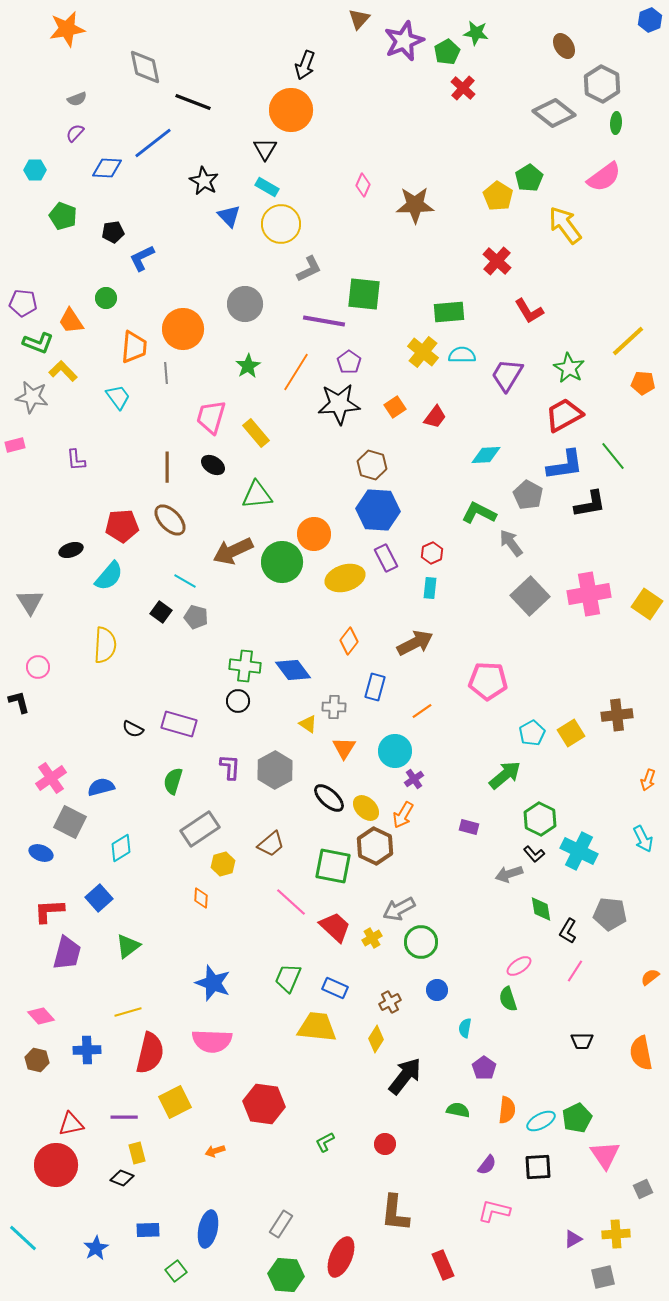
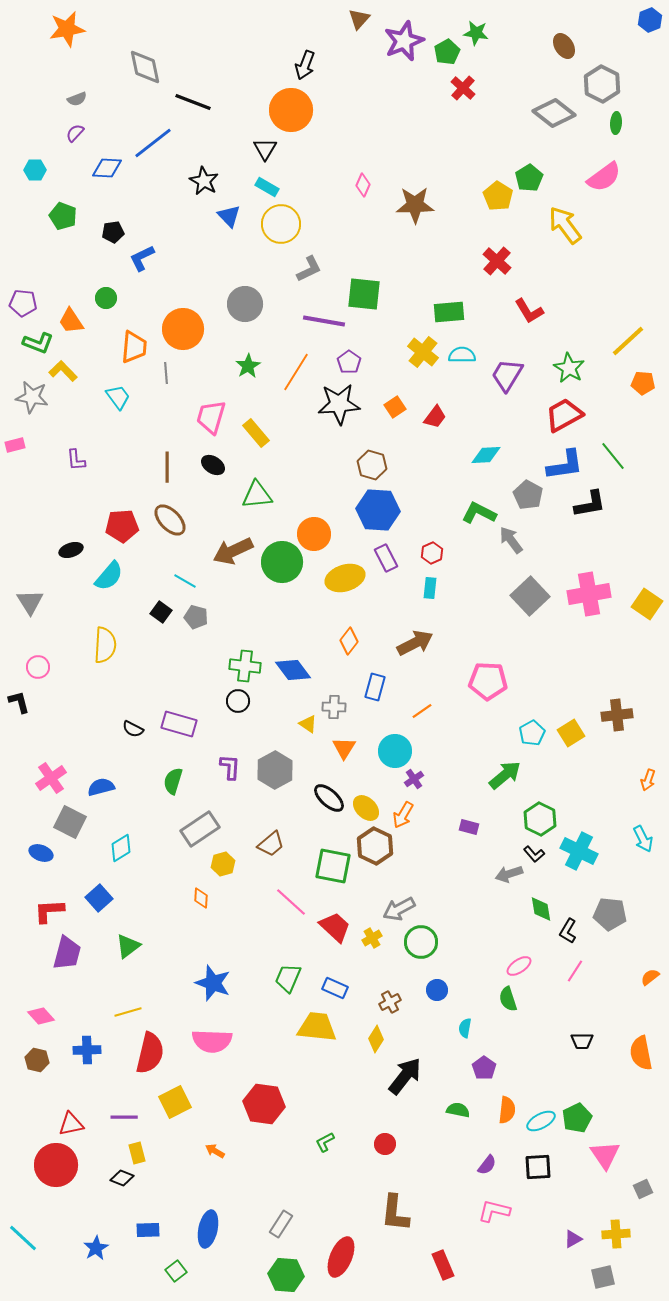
gray arrow at (511, 543): moved 3 px up
orange arrow at (215, 1151): rotated 48 degrees clockwise
